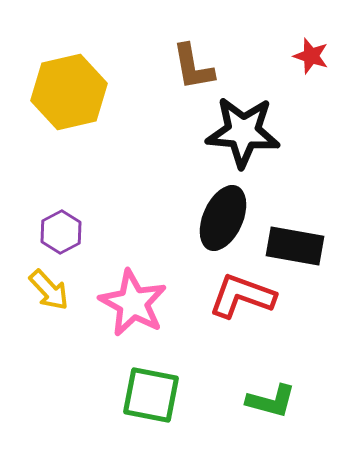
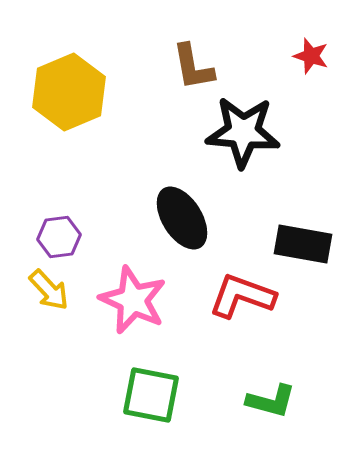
yellow hexagon: rotated 10 degrees counterclockwise
black ellipse: moved 41 px left; rotated 56 degrees counterclockwise
purple hexagon: moved 2 px left, 5 px down; rotated 21 degrees clockwise
black rectangle: moved 8 px right, 2 px up
pink star: moved 3 px up; rotated 4 degrees counterclockwise
